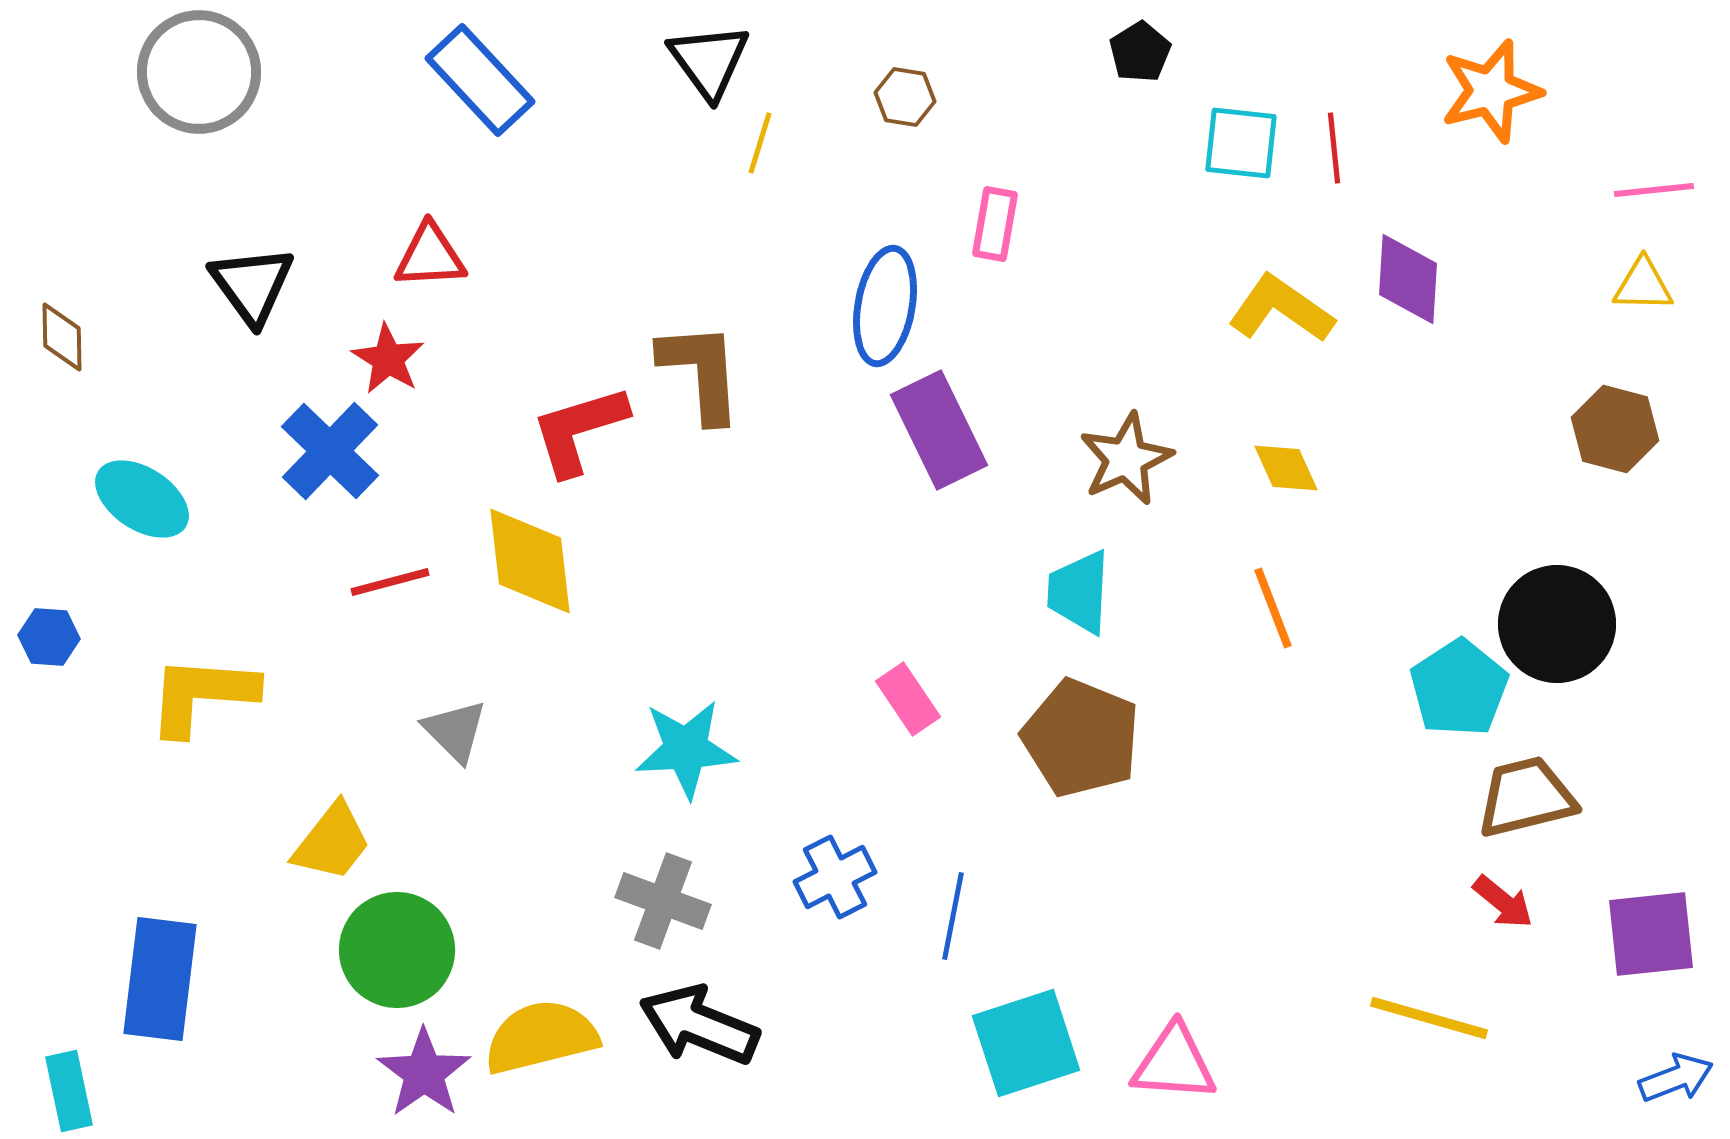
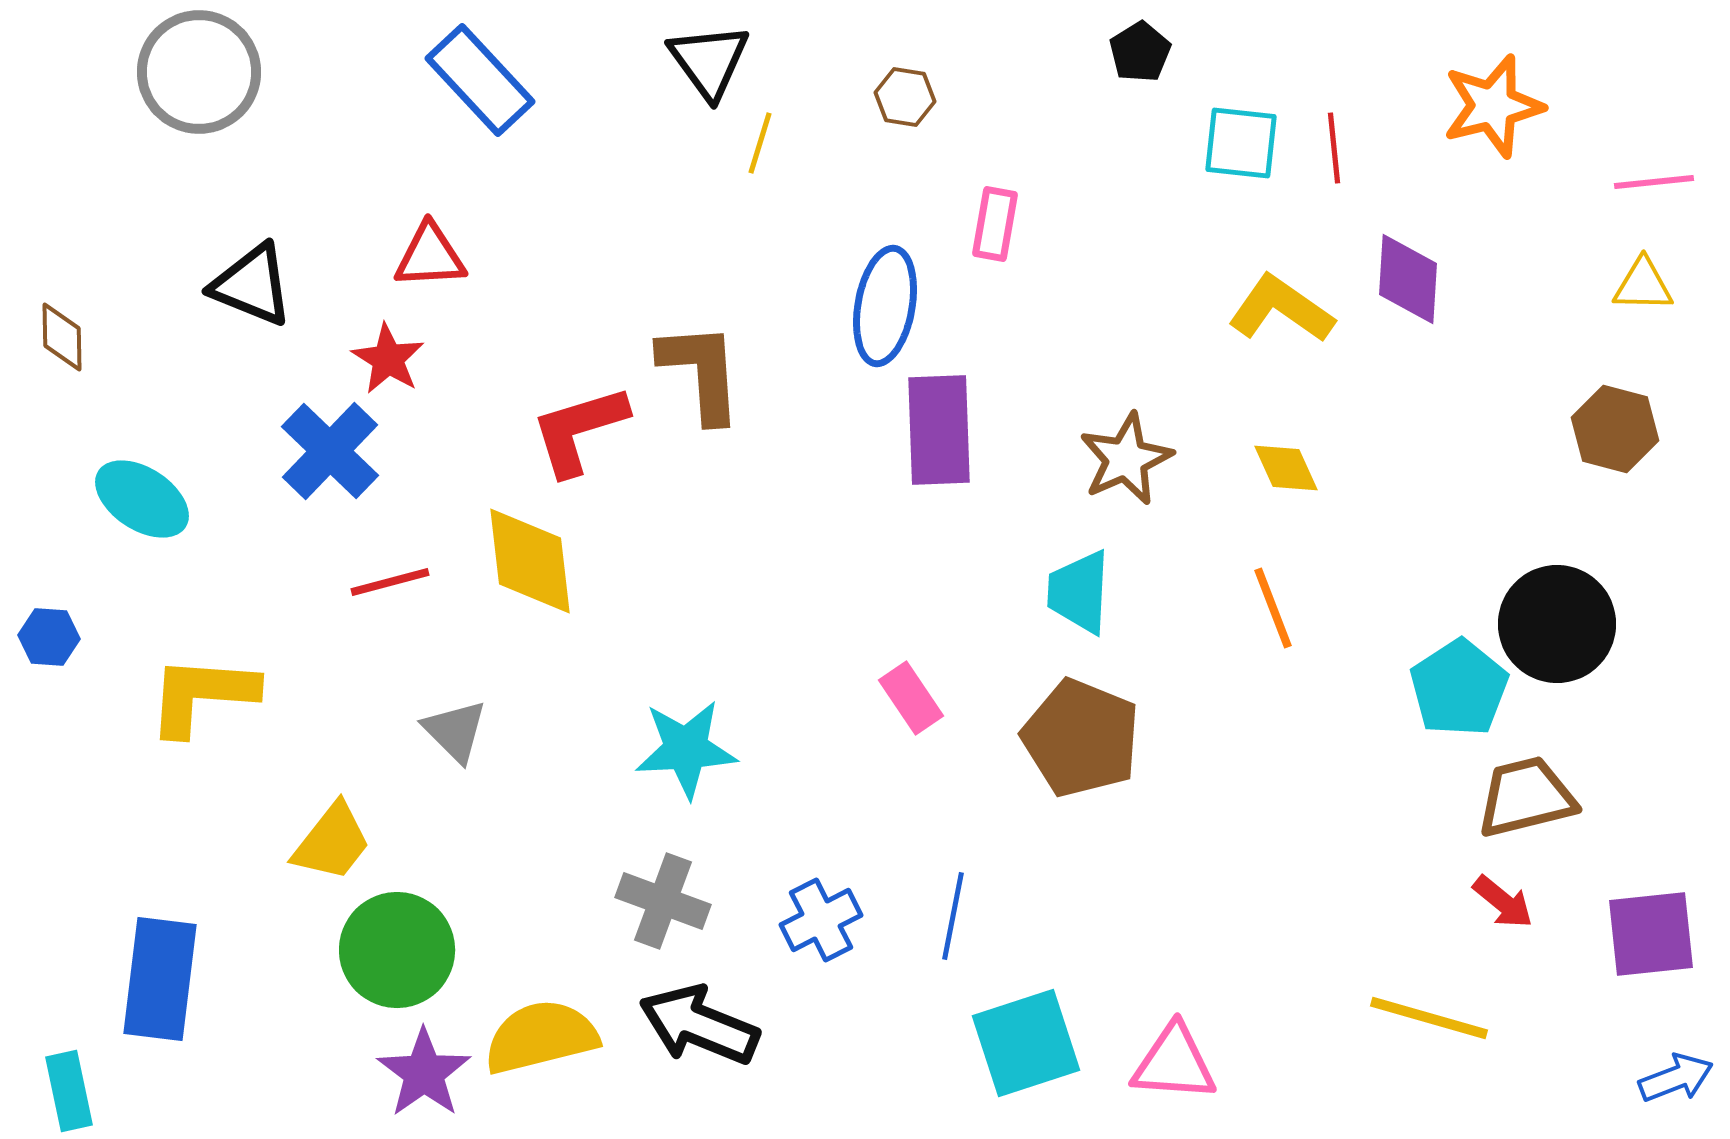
orange star at (1491, 91): moved 2 px right, 15 px down
pink line at (1654, 190): moved 8 px up
black triangle at (252, 285): rotated 32 degrees counterclockwise
purple rectangle at (939, 430): rotated 24 degrees clockwise
pink rectangle at (908, 699): moved 3 px right, 1 px up
blue cross at (835, 877): moved 14 px left, 43 px down
